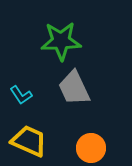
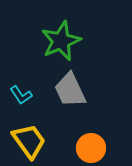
green star: rotated 21 degrees counterclockwise
gray trapezoid: moved 4 px left, 2 px down
yellow trapezoid: rotated 30 degrees clockwise
